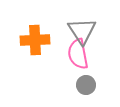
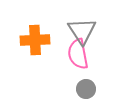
gray circle: moved 4 px down
